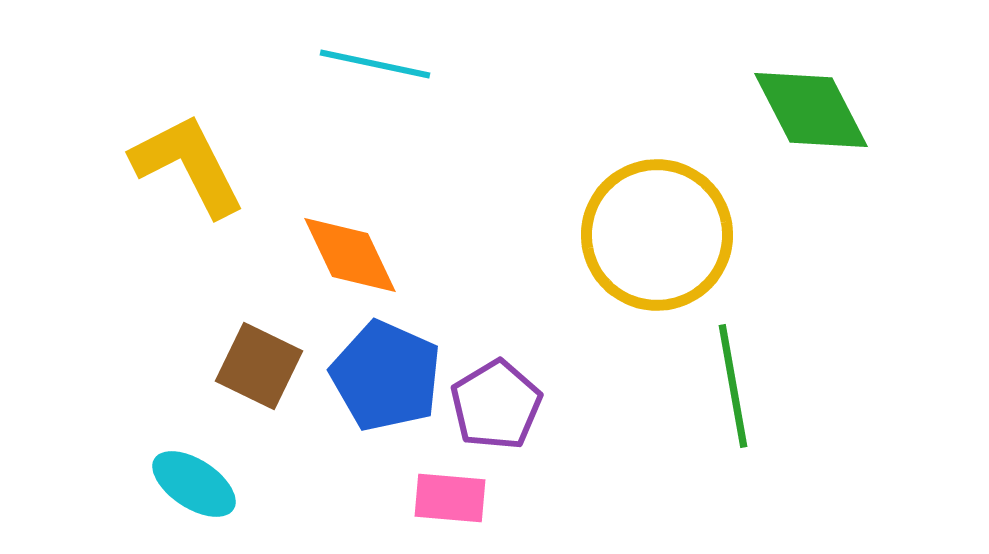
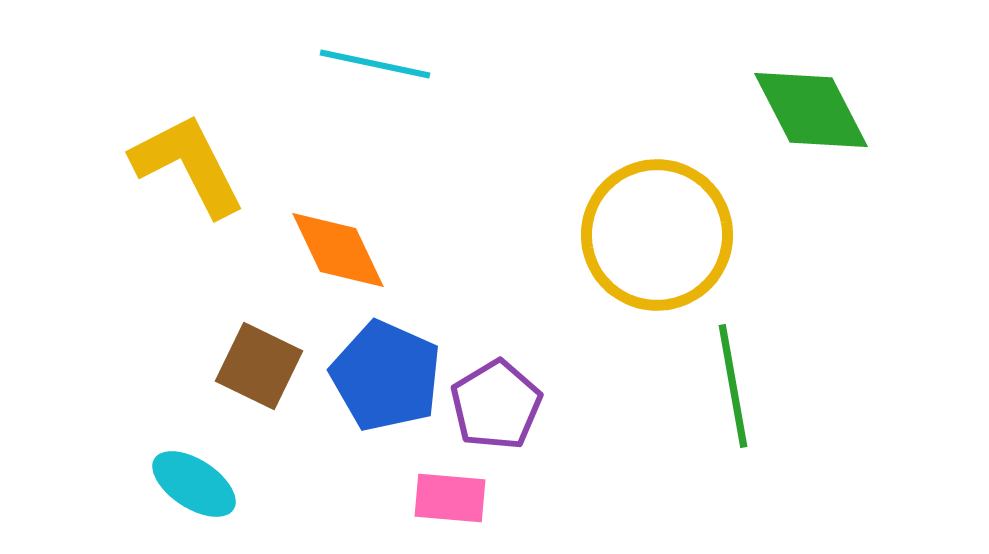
orange diamond: moved 12 px left, 5 px up
